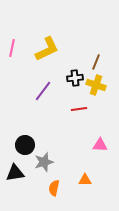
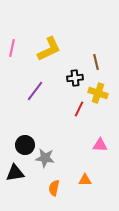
yellow L-shape: moved 2 px right
brown line: rotated 35 degrees counterclockwise
yellow cross: moved 2 px right, 8 px down
purple line: moved 8 px left
red line: rotated 56 degrees counterclockwise
gray star: moved 1 px right, 4 px up; rotated 24 degrees clockwise
